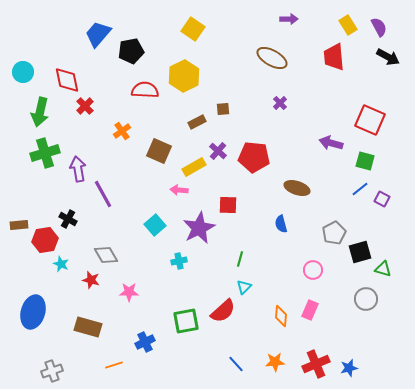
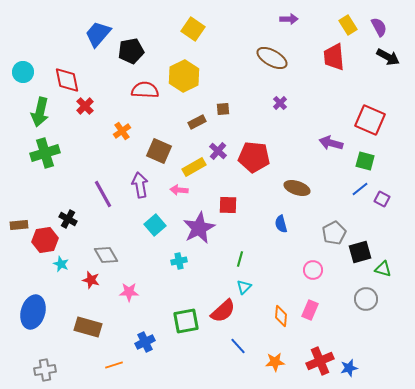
purple arrow at (78, 169): moved 62 px right, 16 px down
blue line at (236, 364): moved 2 px right, 18 px up
red cross at (316, 364): moved 4 px right, 3 px up
gray cross at (52, 371): moved 7 px left, 1 px up; rotated 10 degrees clockwise
